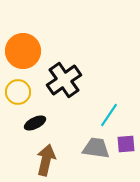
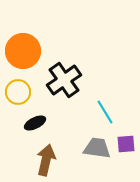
cyan line: moved 4 px left, 3 px up; rotated 65 degrees counterclockwise
gray trapezoid: moved 1 px right
